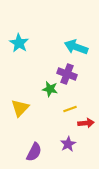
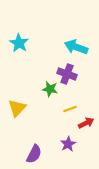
yellow triangle: moved 3 px left
red arrow: rotated 21 degrees counterclockwise
purple semicircle: moved 2 px down
